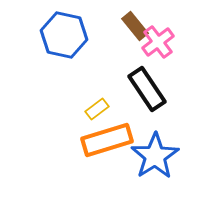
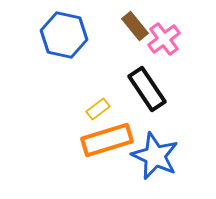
pink cross: moved 6 px right, 3 px up
yellow rectangle: moved 1 px right
blue star: rotated 15 degrees counterclockwise
